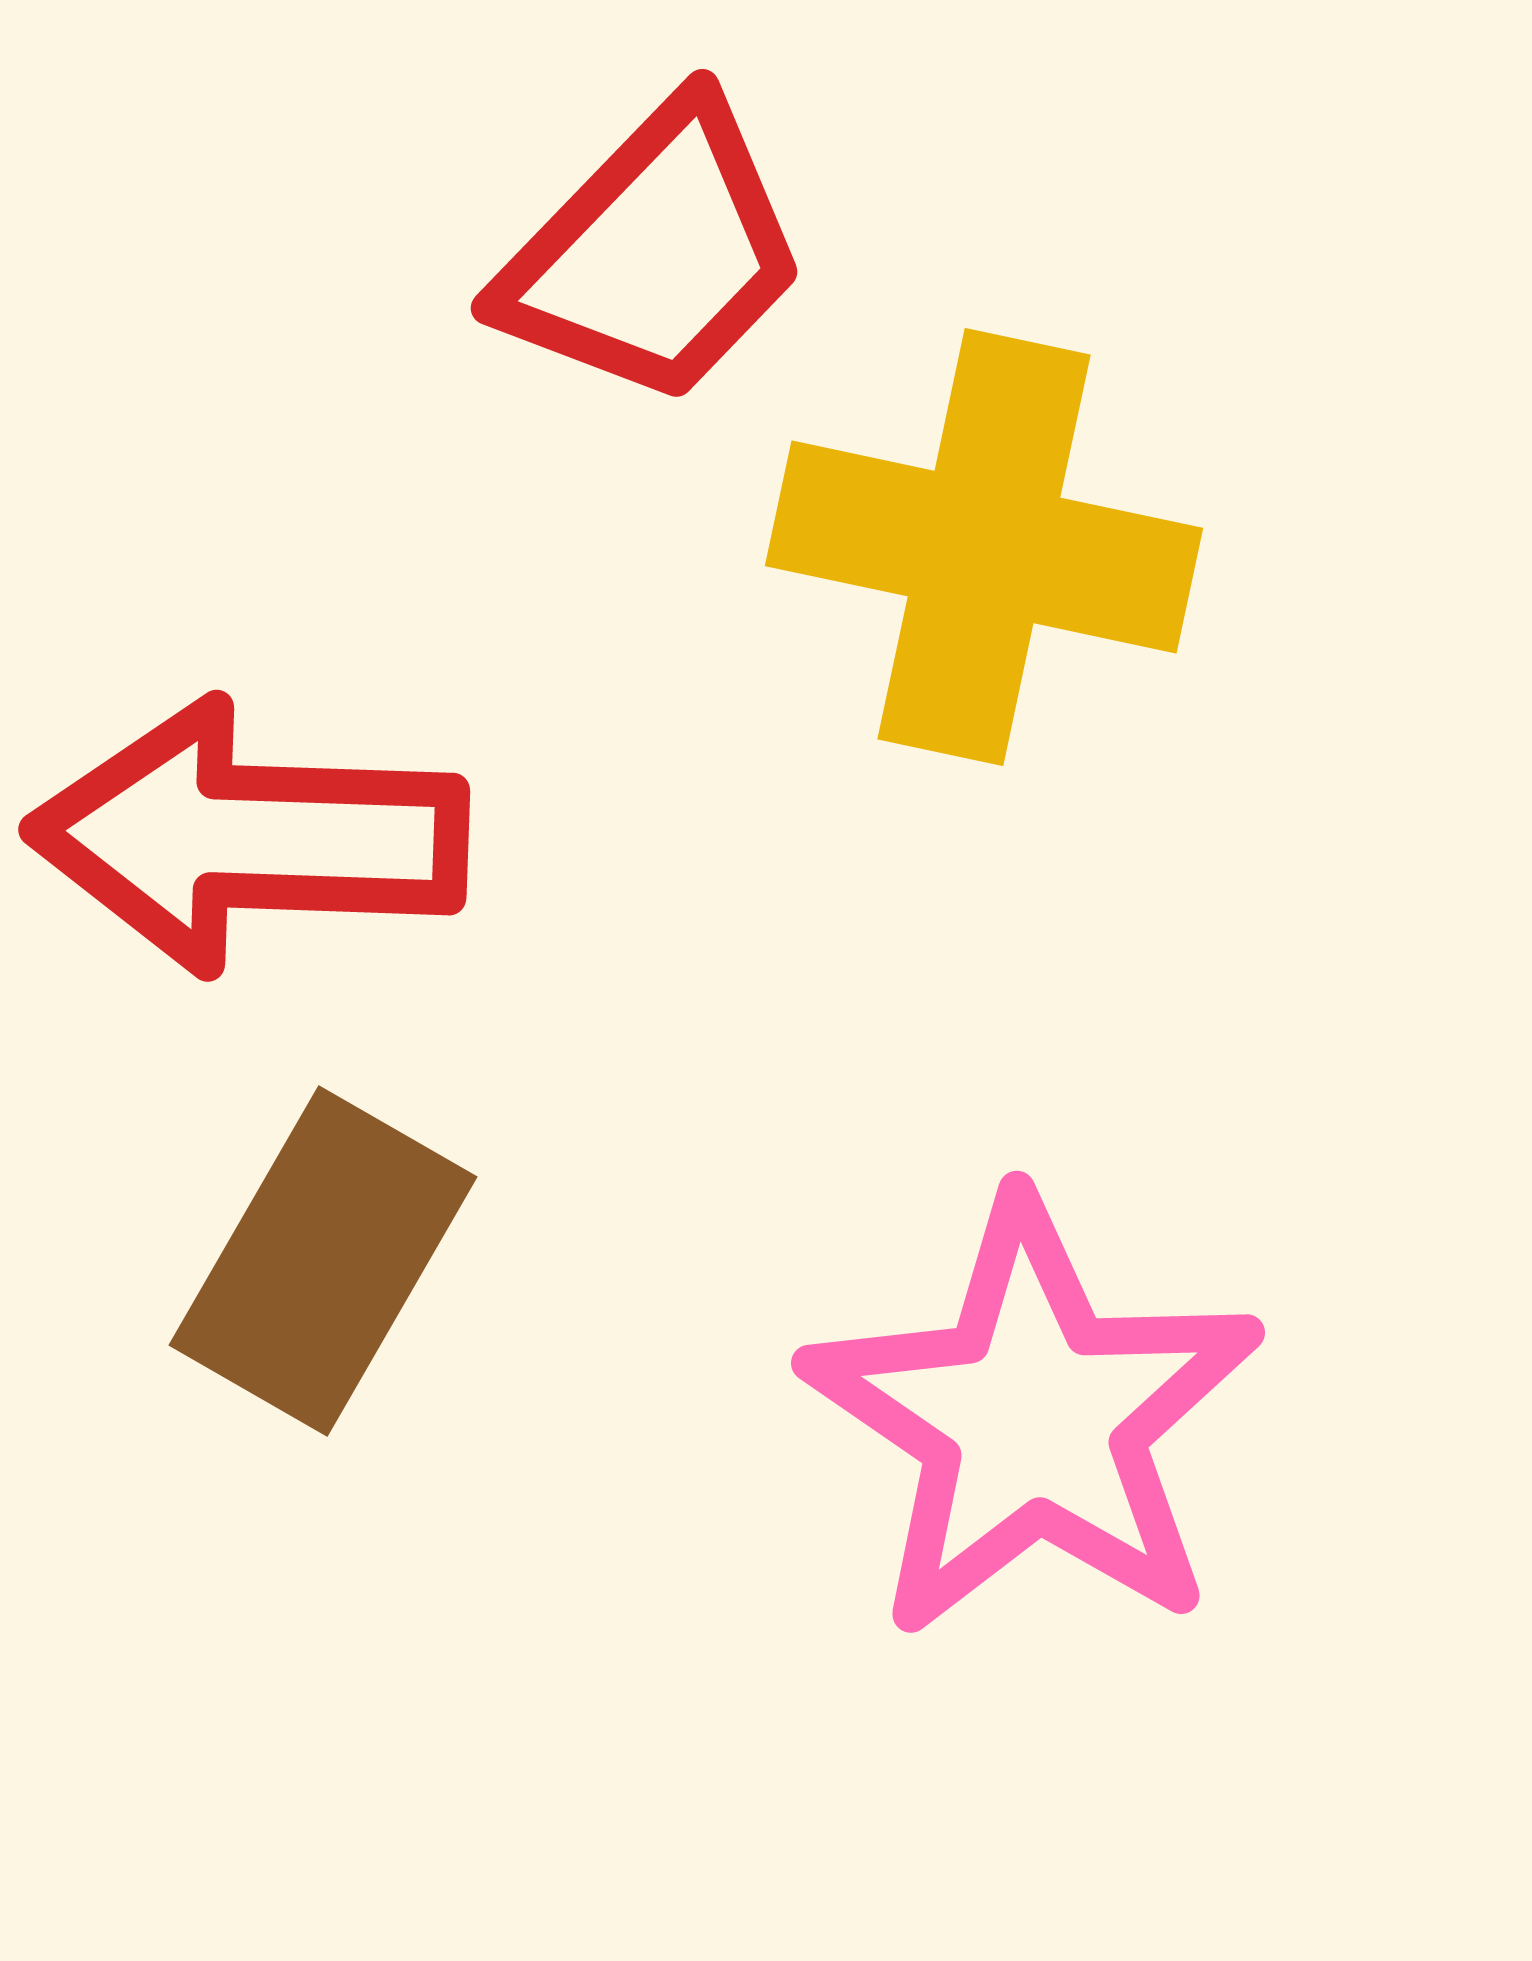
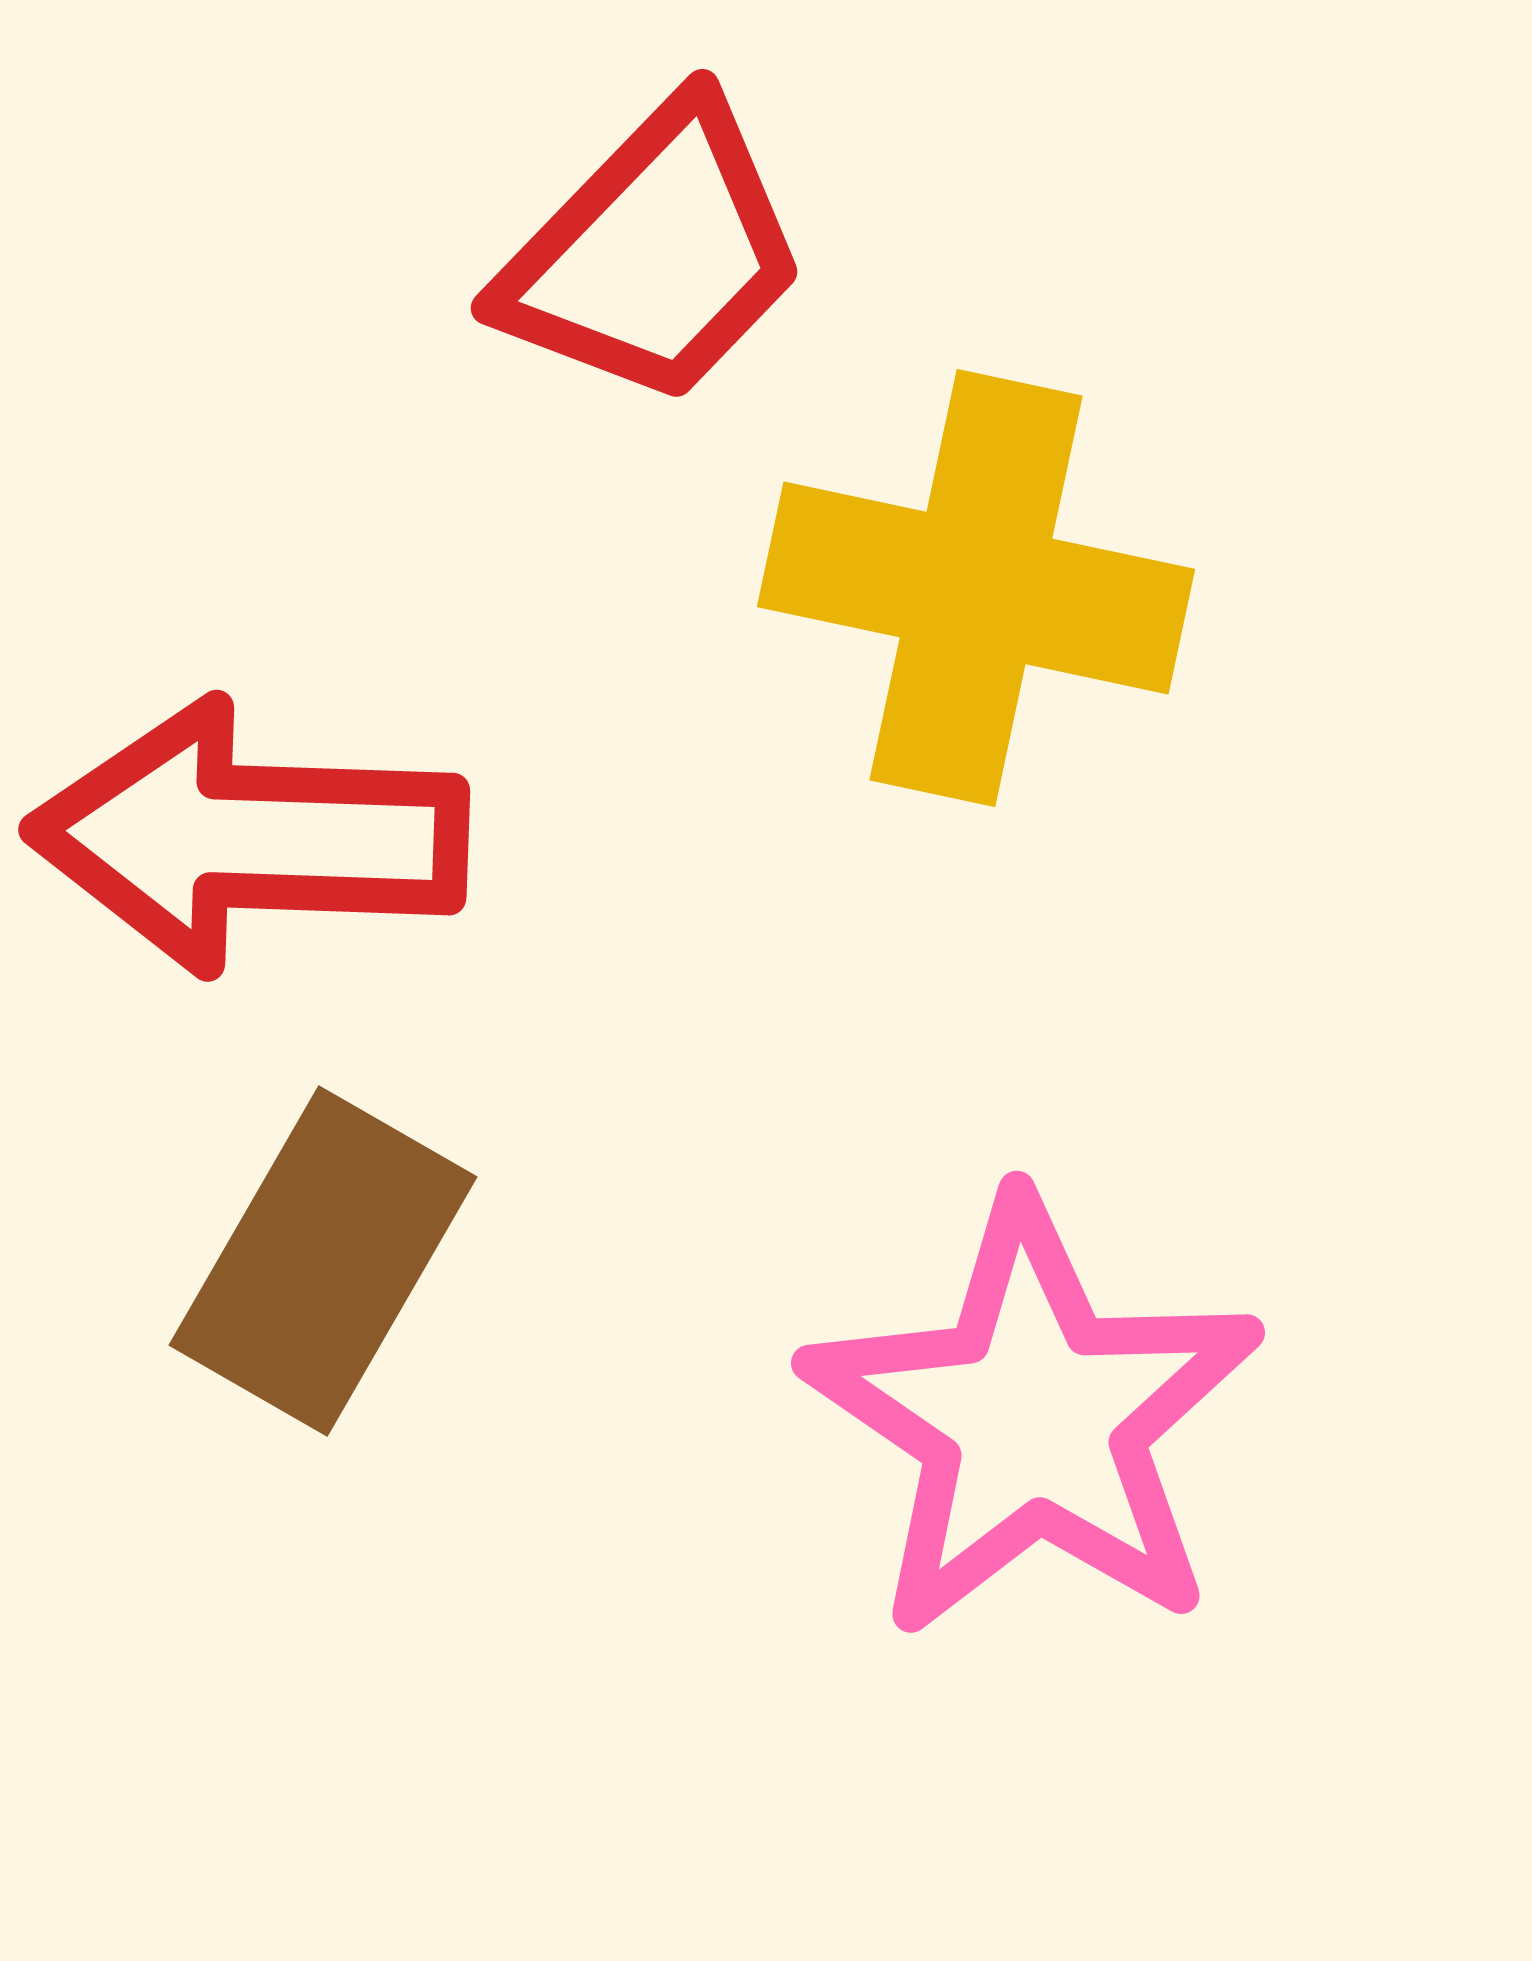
yellow cross: moved 8 px left, 41 px down
